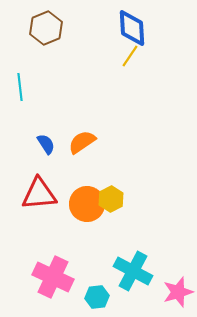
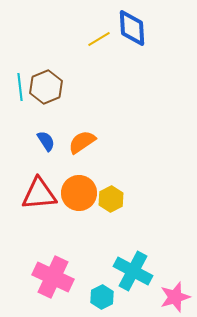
brown hexagon: moved 59 px down
yellow line: moved 31 px left, 17 px up; rotated 25 degrees clockwise
blue semicircle: moved 3 px up
orange circle: moved 8 px left, 11 px up
pink star: moved 3 px left, 5 px down
cyan hexagon: moved 5 px right; rotated 20 degrees counterclockwise
